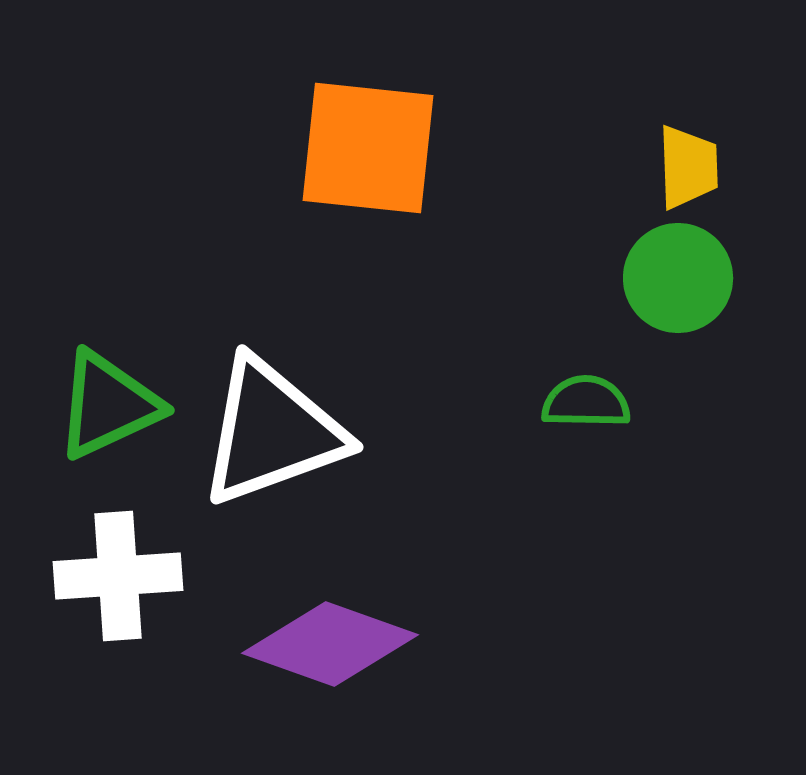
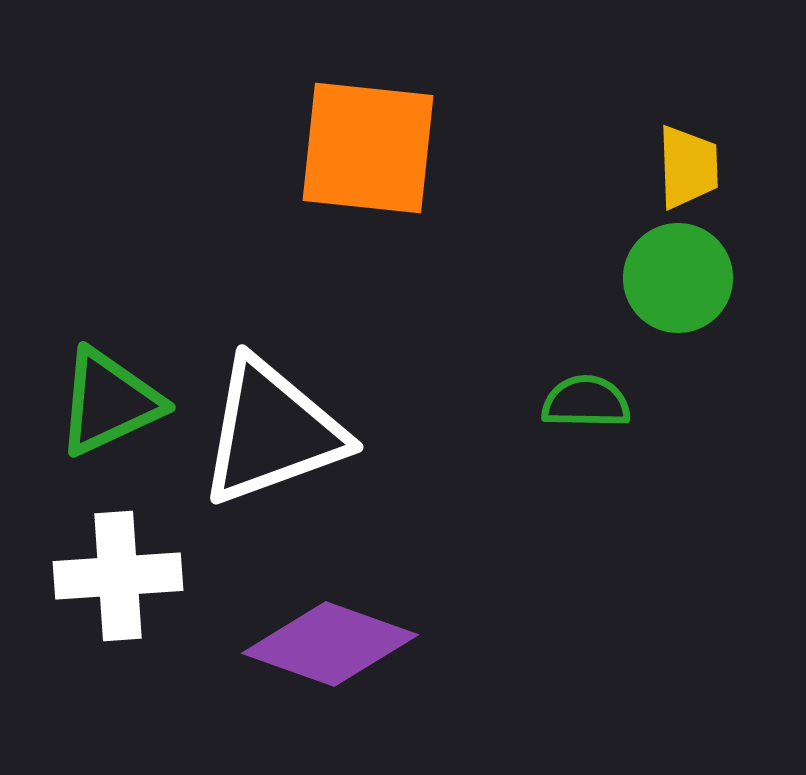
green triangle: moved 1 px right, 3 px up
